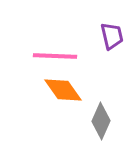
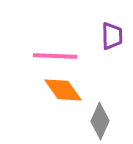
purple trapezoid: rotated 12 degrees clockwise
gray diamond: moved 1 px left
